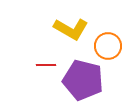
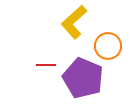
yellow L-shape: moved 3 px right, 7 px up; rotated 108 degrees clockwise
purple pentagon: moved 2 px up; rotated 9 degrees clockwise
